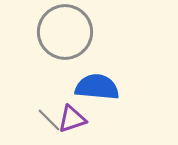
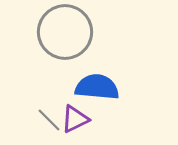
purple triangle: moved 3 px right; rotated 8 degrees counterclockwise
